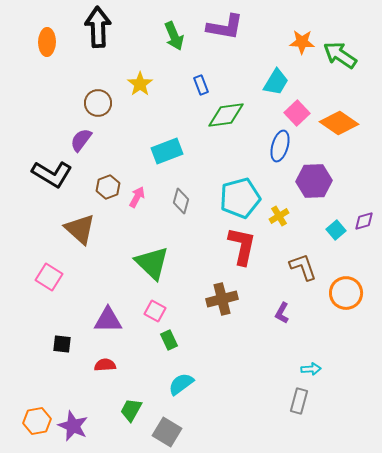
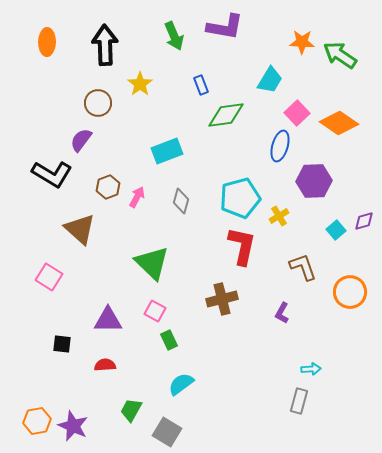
black arrow at (98, 27): moved 7 px right, 18 px down
cyan trapezoid at (276, 82): moved 6 px left, 2 px up
orange circle at (346, 293): moved 4 px right, 1 px up
